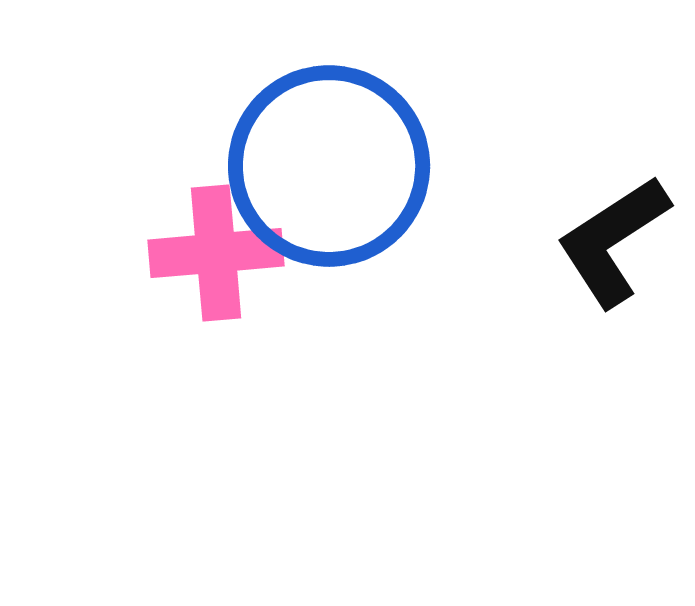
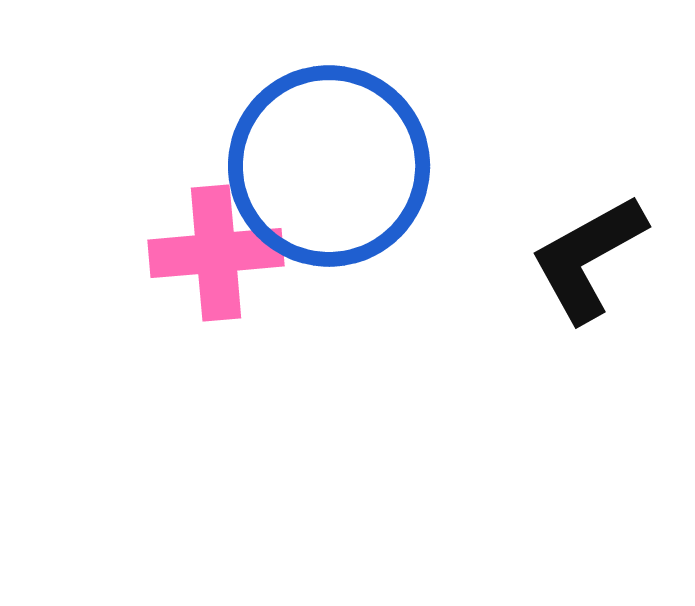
black L-shape: moved 25 px left, 17 px down; rotated 4 degrees clockwise
